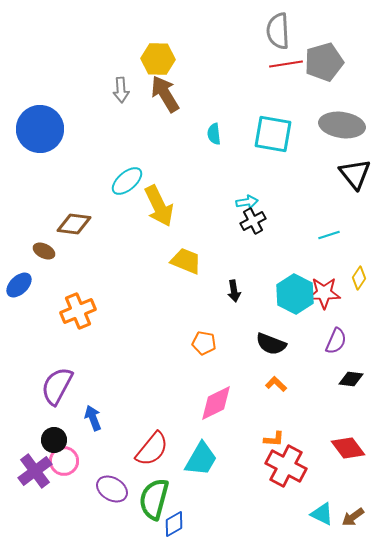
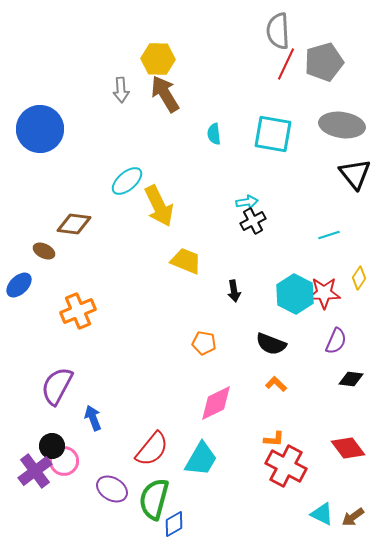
red line at (286, 64): rotated 56 degrees counterclockwise
black circle at (54, 440): moved 2 px left, 6 px down
